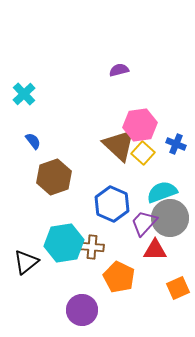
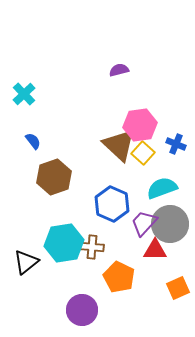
cyan semicircle: moved 4 px up
gray circle: moved 6 px down
